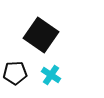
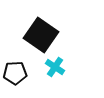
cyan cross: moved 4 px right, 8 px up
